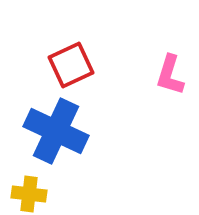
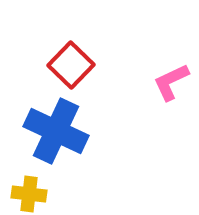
red square: rotated 21 degrees counterclockwise
pink L-shape: moved 1 px right, 7 px down; rotated 48 degrees clockwise
